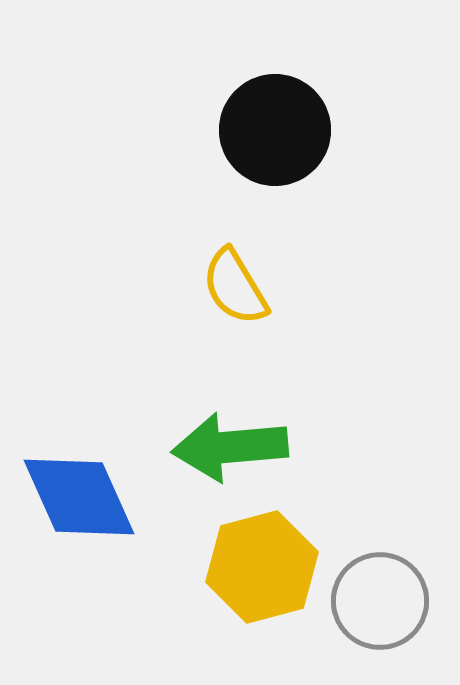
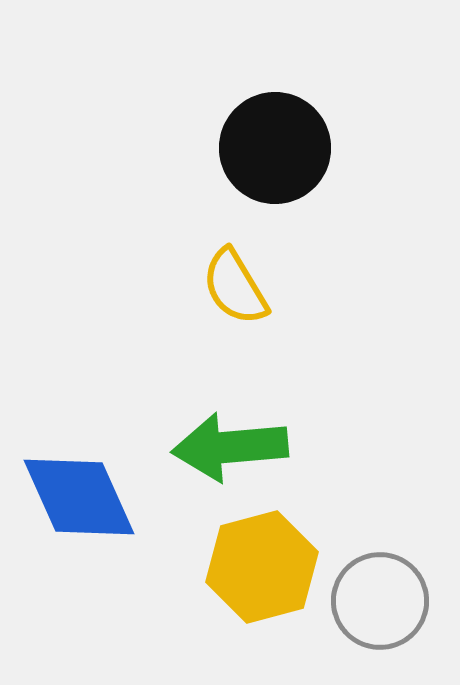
black circle: moved 18 px down
